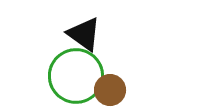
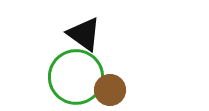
green circle: moved 1 px down
